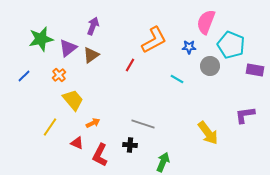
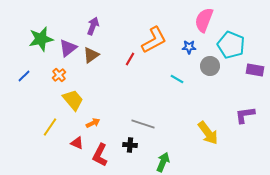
pink semicircle: moved 2 px left, 2 px up
red line: moved 6 px up
